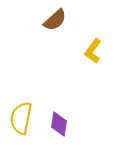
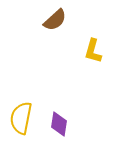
yellow L-shape: rotated 20 degrees counterclockwise
